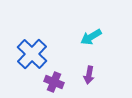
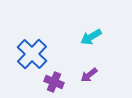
purple arrow: rotated 42 degrees clockwise
